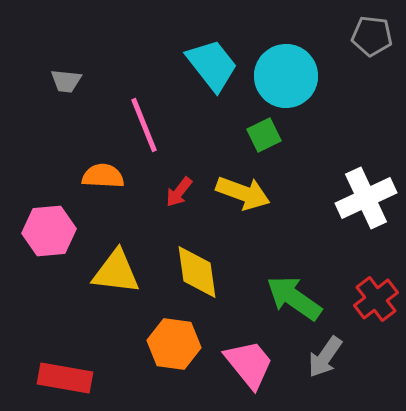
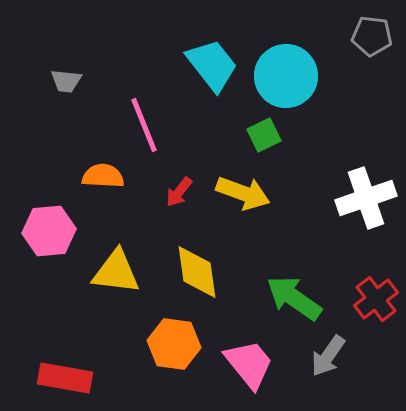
white cross: rotated 6 degrees clockwise
gray arrow: moved 3 px right, 1 px up
